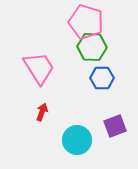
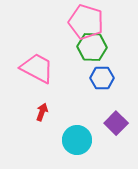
pink trapezoid: moved 2 px left; rotated 30 degrees counterclockwise
purple square: moved 1 px right, 3 px up; rotated 25 degrees counterclockwise
